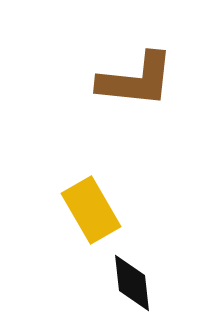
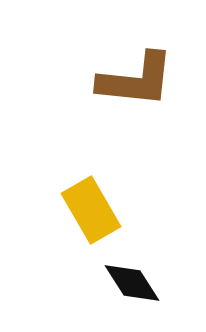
black diamond: rotated 26 degrees counterclockwise
